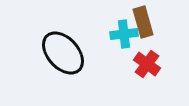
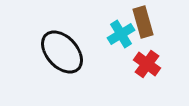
cyan cross: moved 3 px left; rotated 24 degrees counterclockwise
black ellipse: moved 1 px left, 1 px up
